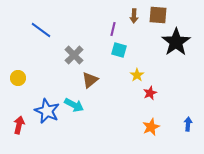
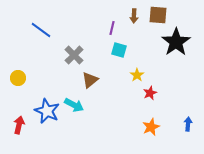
purple line: moved 1 px left, 1 px up
